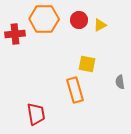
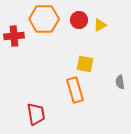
red cross: moved 1 px left, 2 px down
yellow square: moved 2 px left
